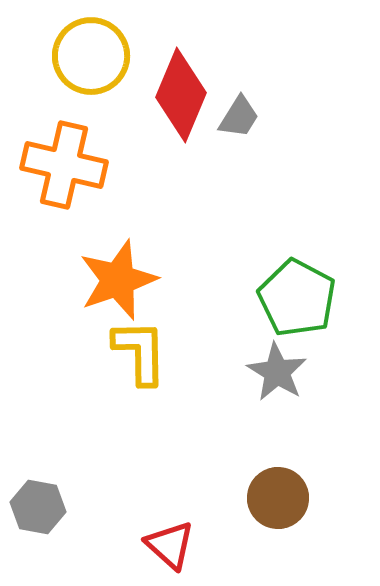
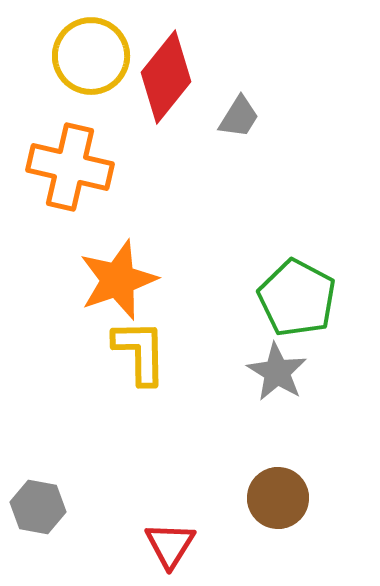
red diamond: moved 15 px left, 18 px up; rotated 16 degrees clockwise
orange cross: moved 6 px right, 2 px down
red triangle: rotated 20 degrees clockwise
